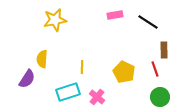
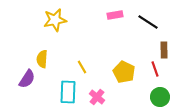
yellow line: rotated 32 degrees counterclockwise
cyan rectangle: rotated 70 degrees counterclockwise
